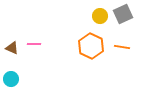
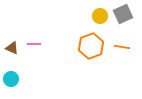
orange hexagon: rotated 15 degrees clockwise
